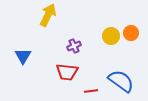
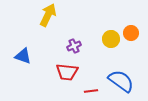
yellow circle: moved 3 px down
blue triangle: rotated 42 degrees counterclockwise
